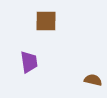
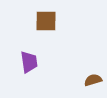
brown semicircle: rotated 30 degrees counterclockwise
